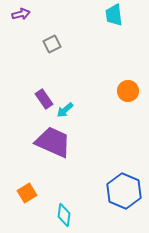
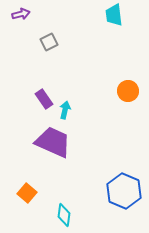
gray square: moved 3 px left, 2 px up
cyan arrow: rotated 144 degrees clockwise
orange square: rotated 18 degrees counterclockwise
